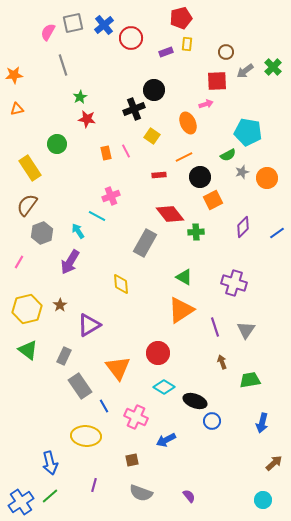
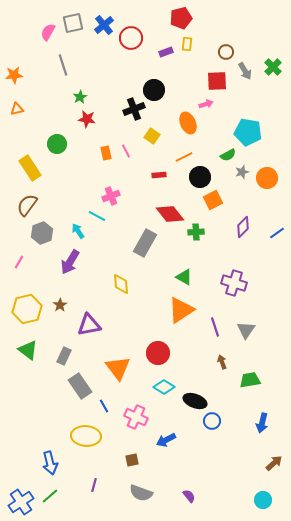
gray arrow at (245, 71): rotated 84 degrees counterclockwise
purple triangle at (89, 325): rotated 20 degrees clockwise
